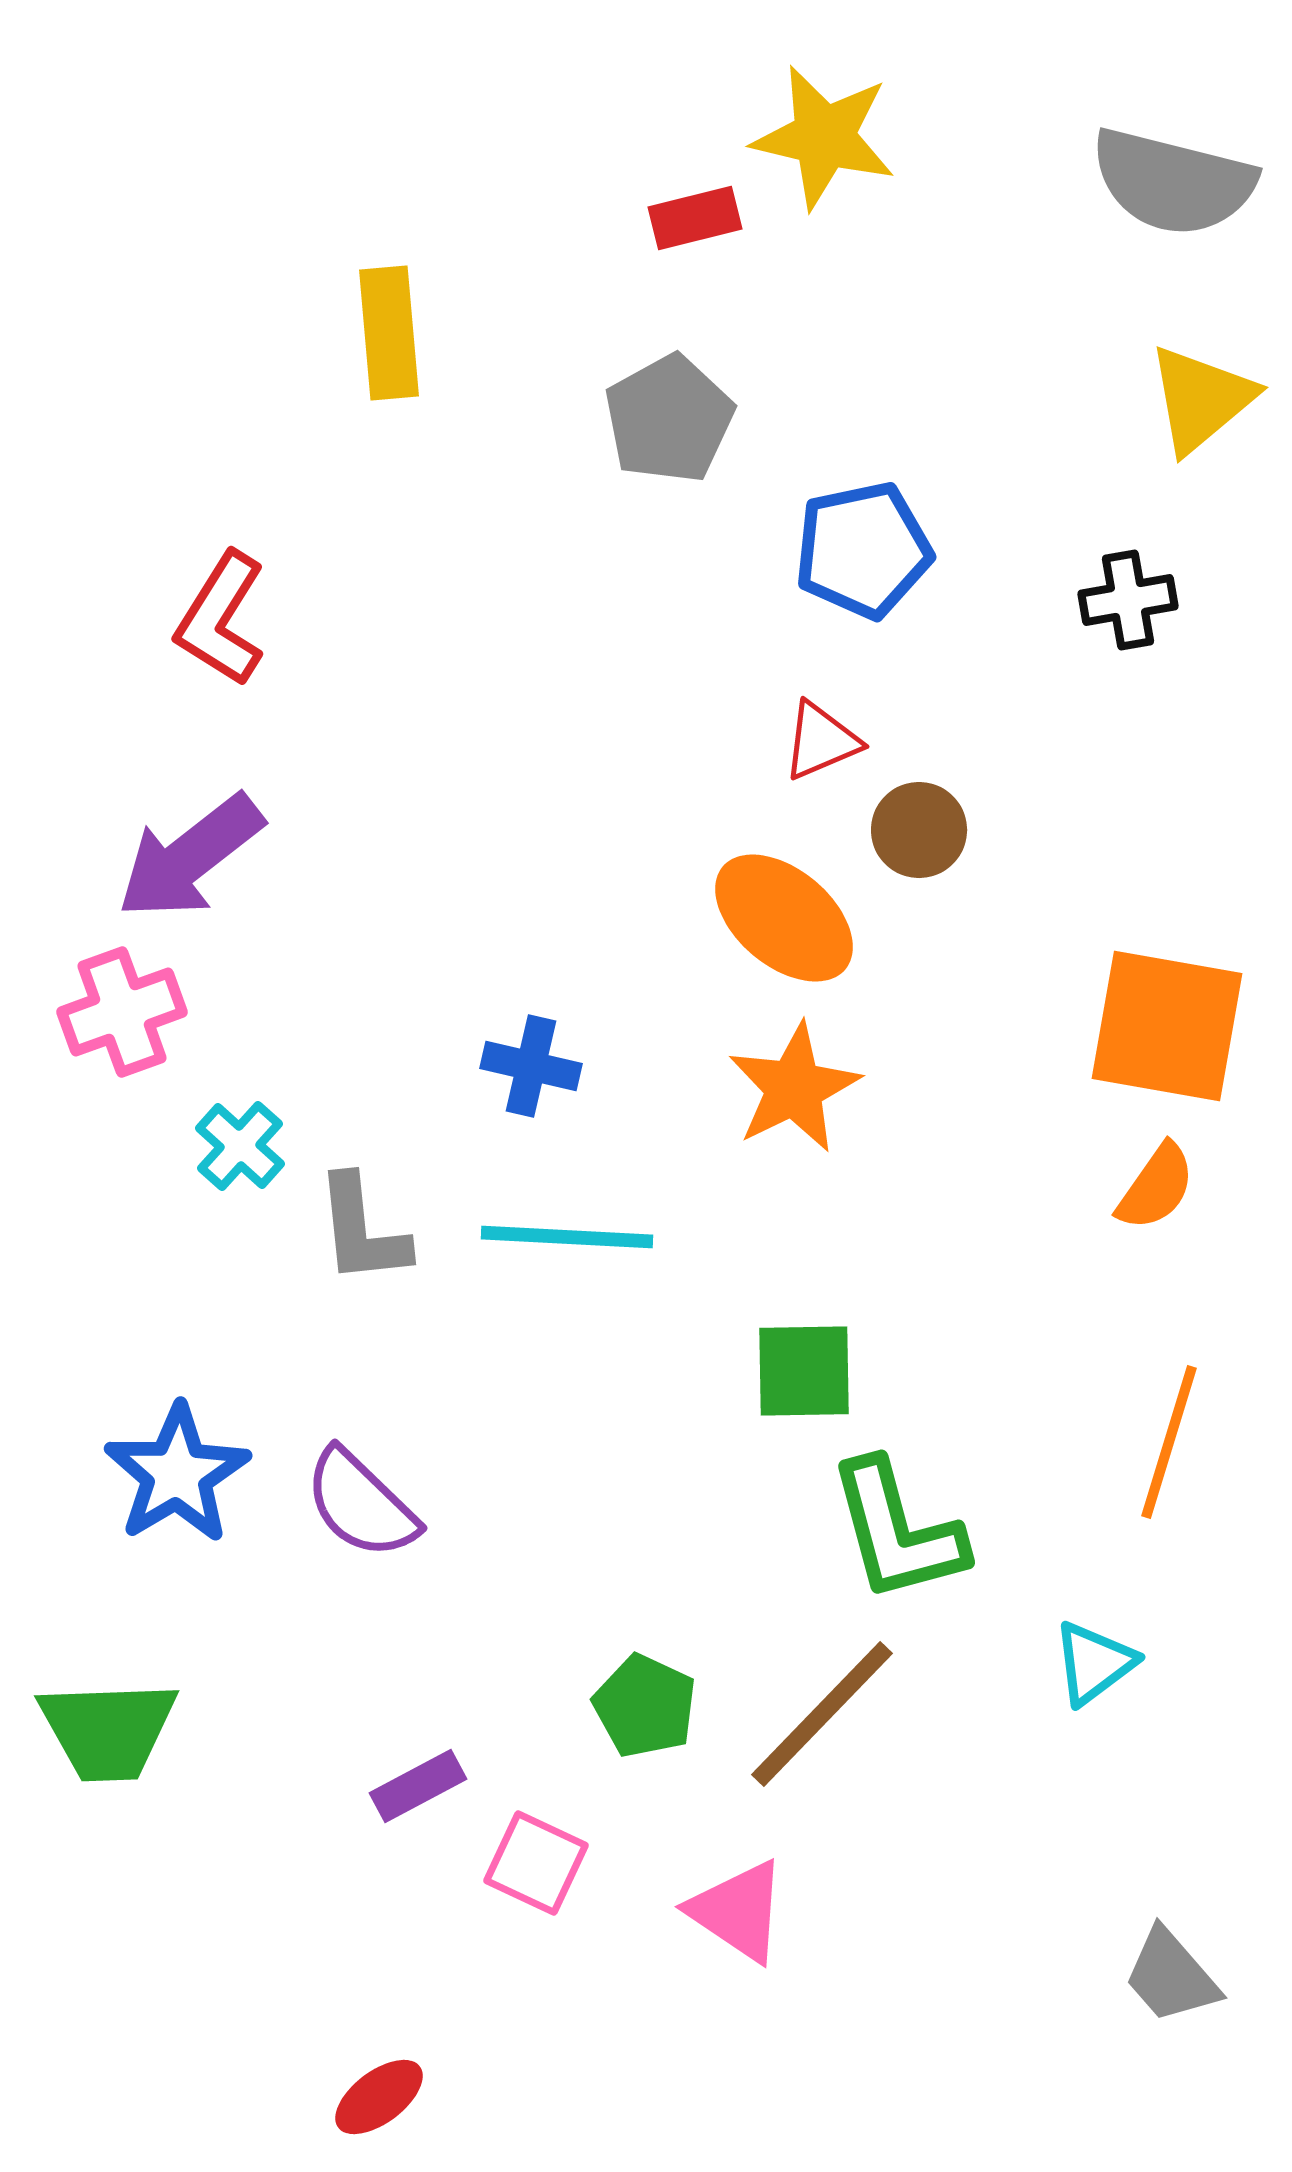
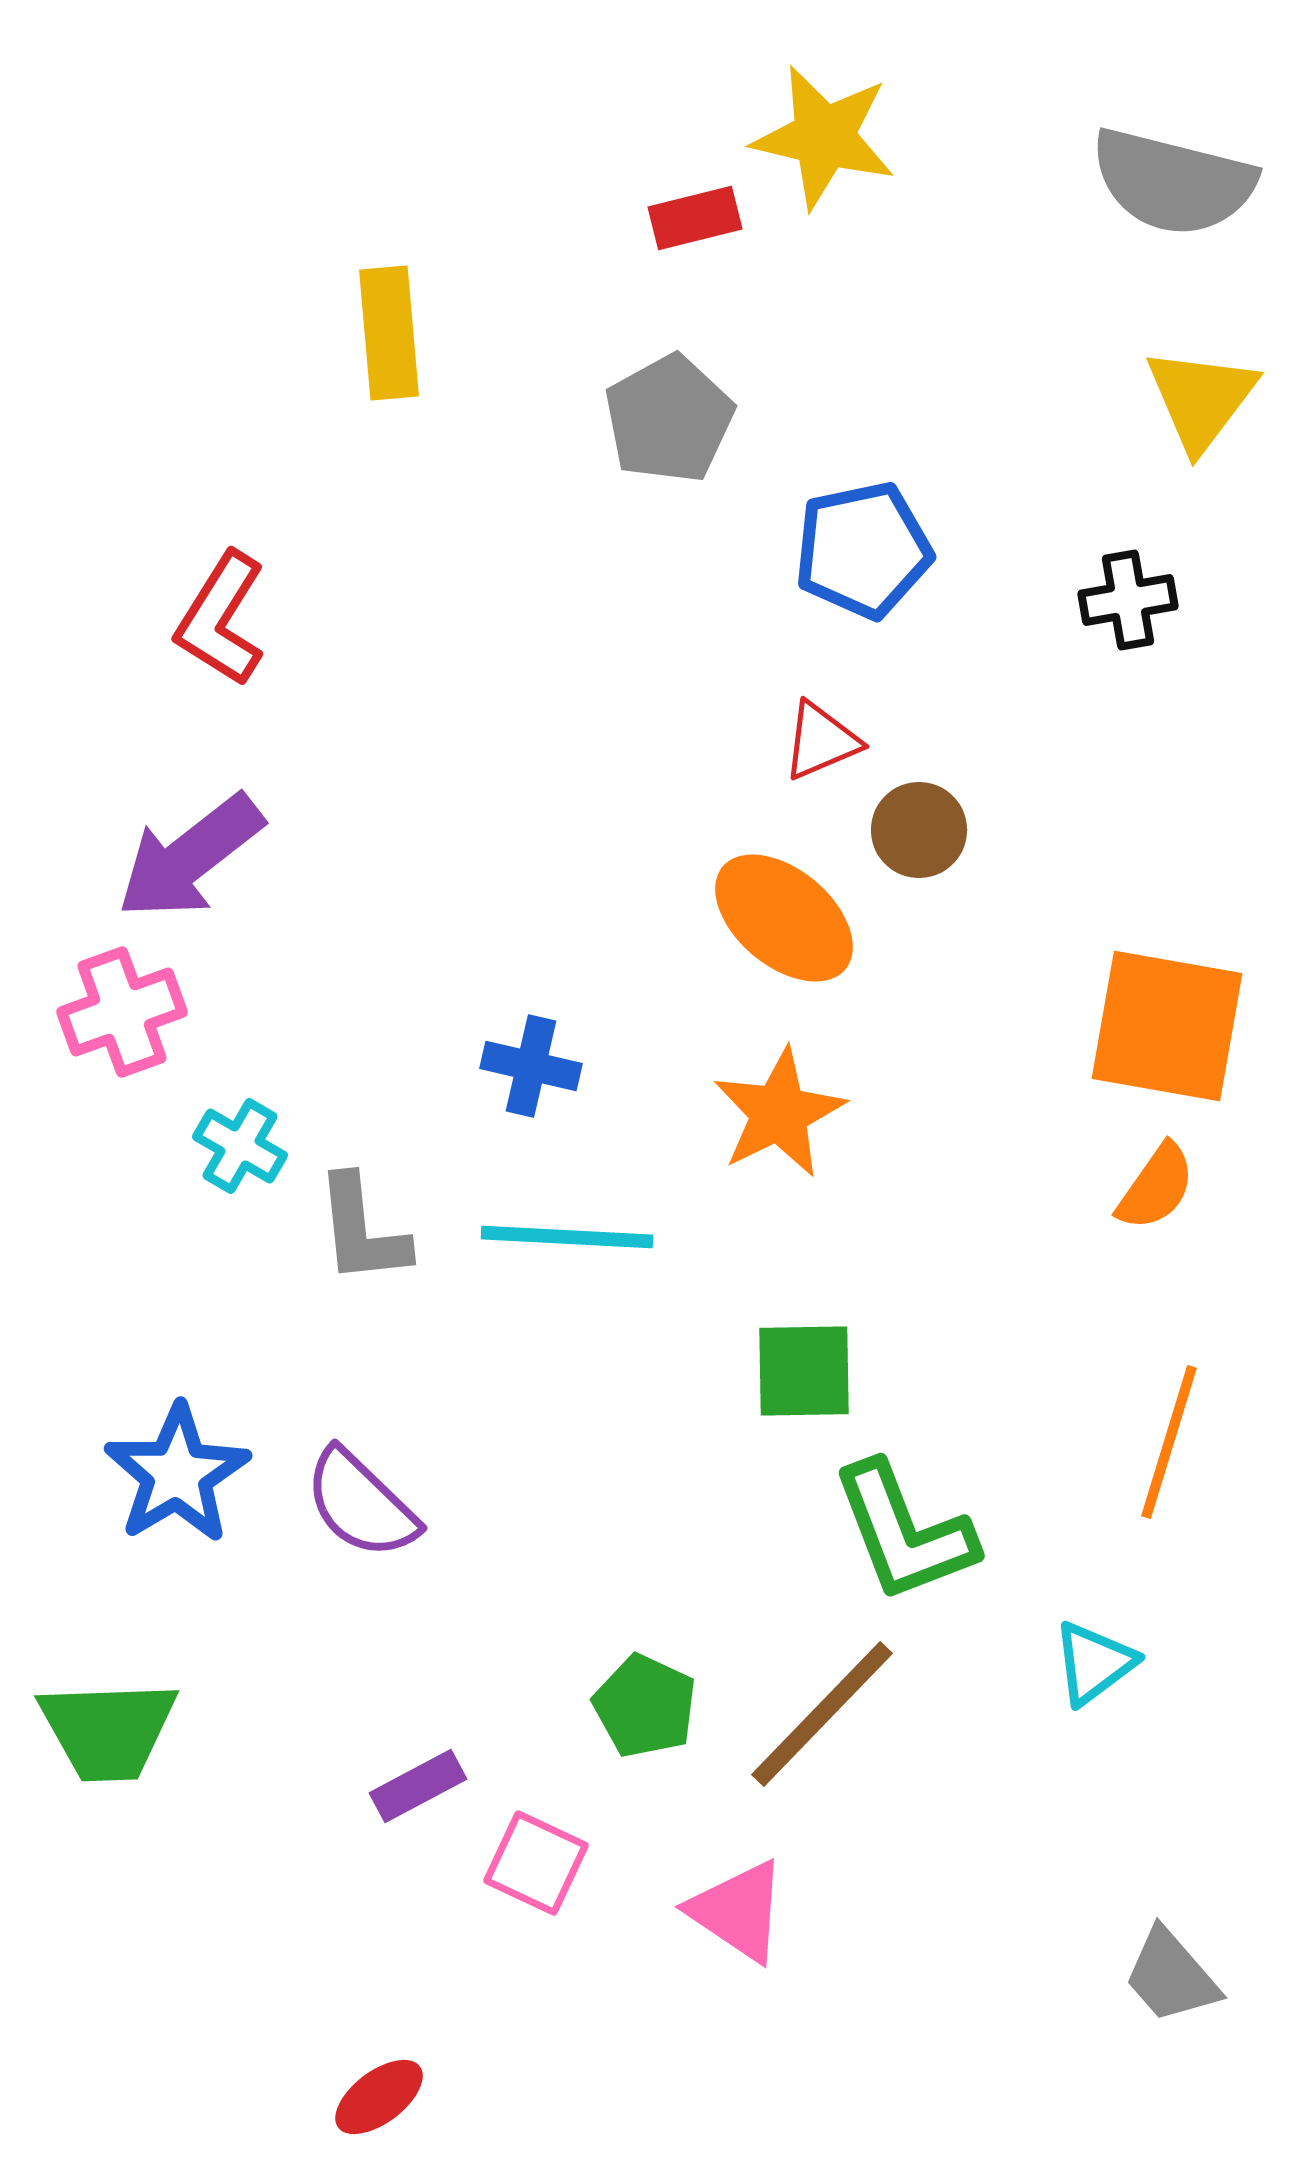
yellow triangle: rotated 13 degrees counterclockwise
orange star: moved 15 px left, 25 px down
cyan cross: rotated 12 degrees counterclockwise
green L-shape: moved 7 px right, 1 px down; rotated 6 degrees counterclockwise
